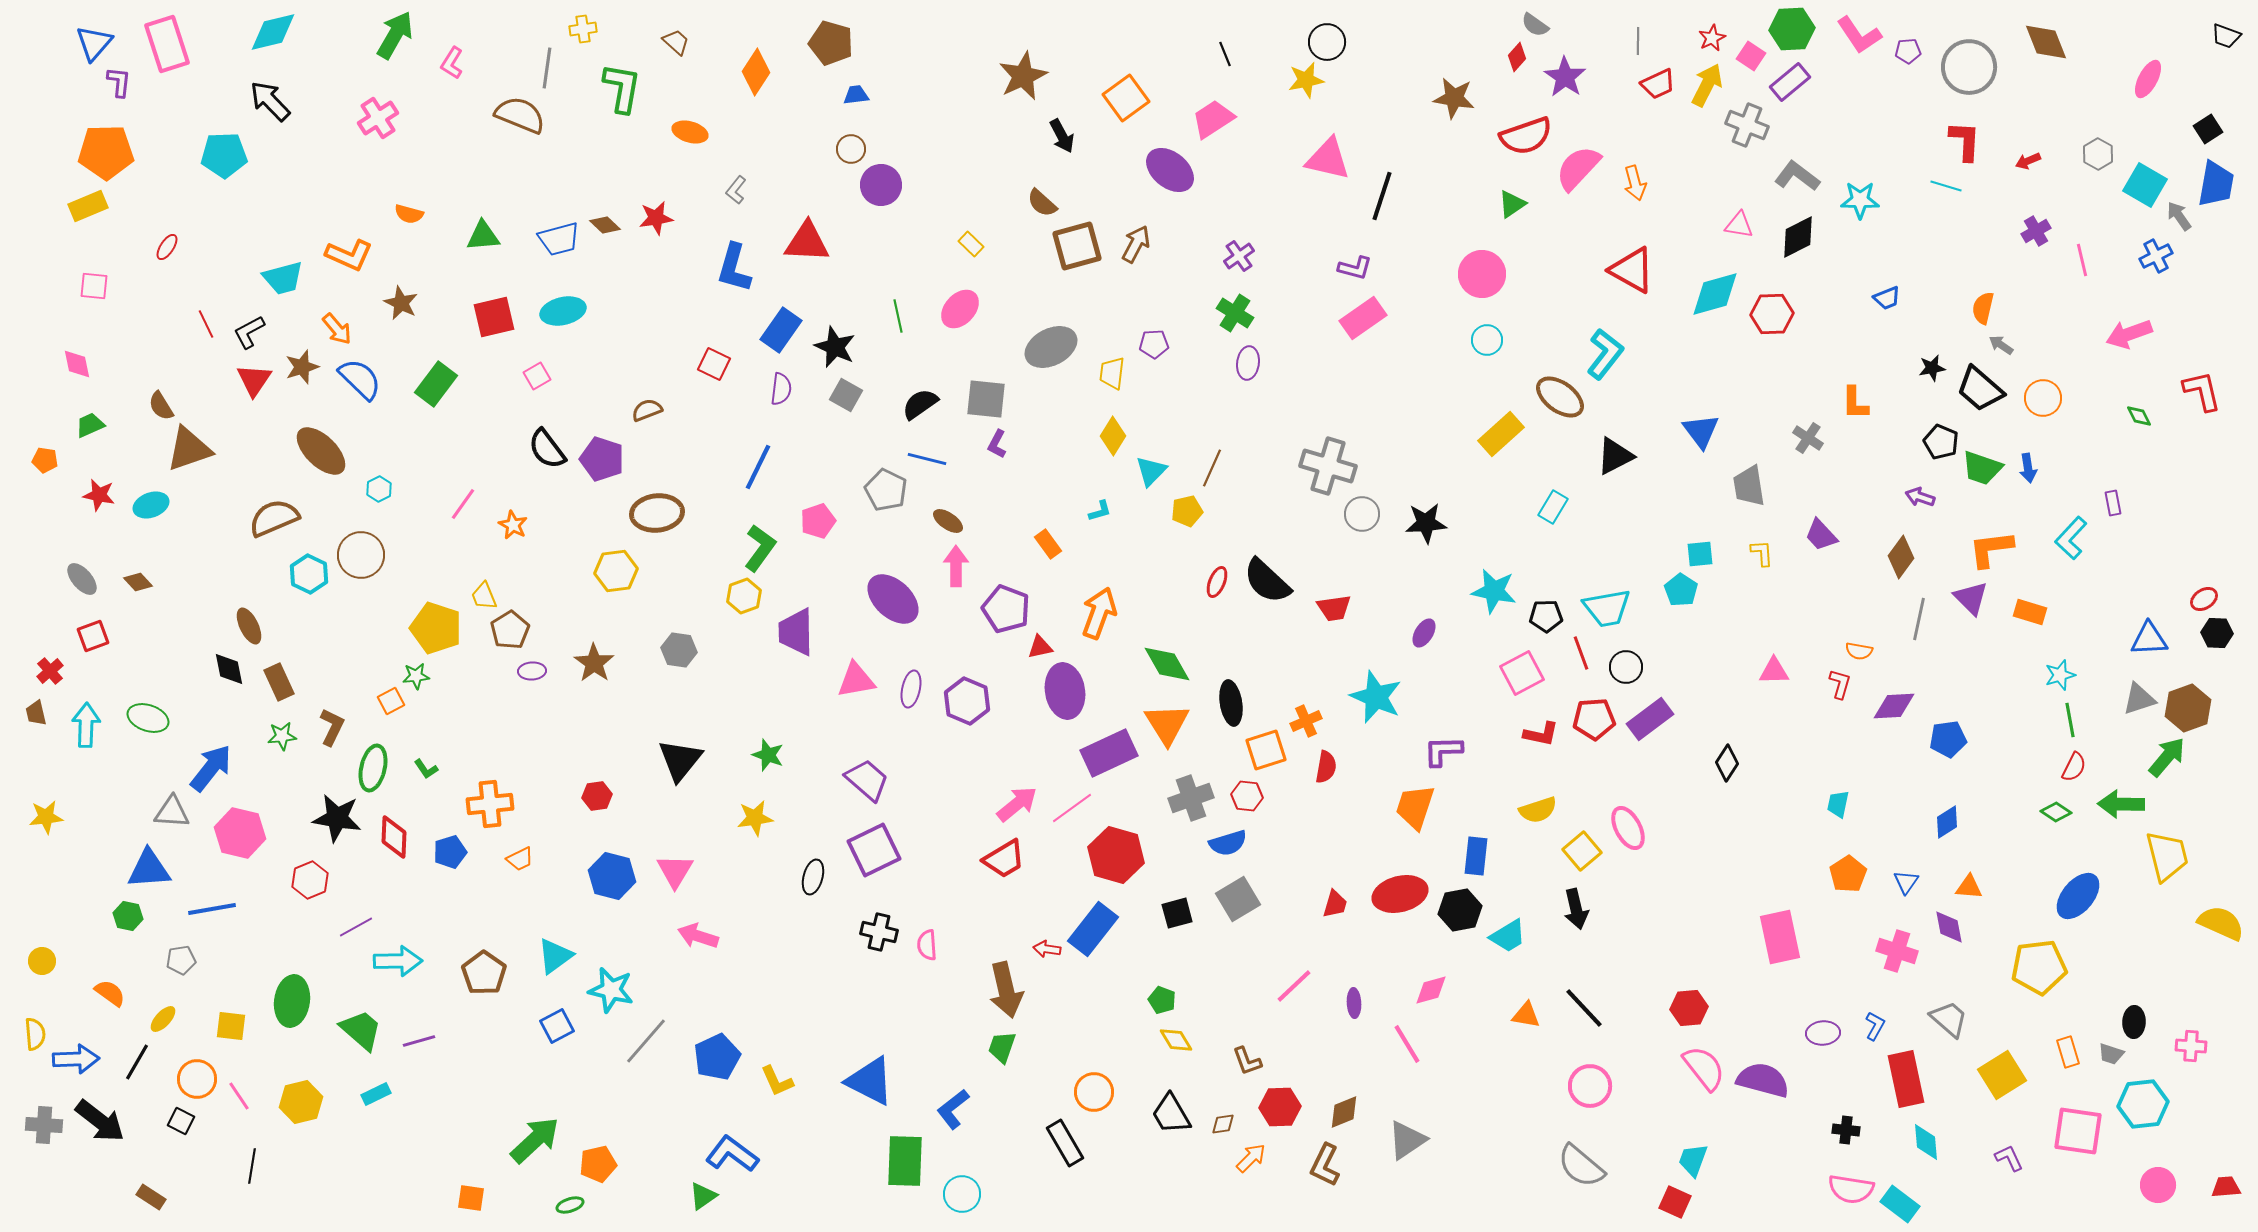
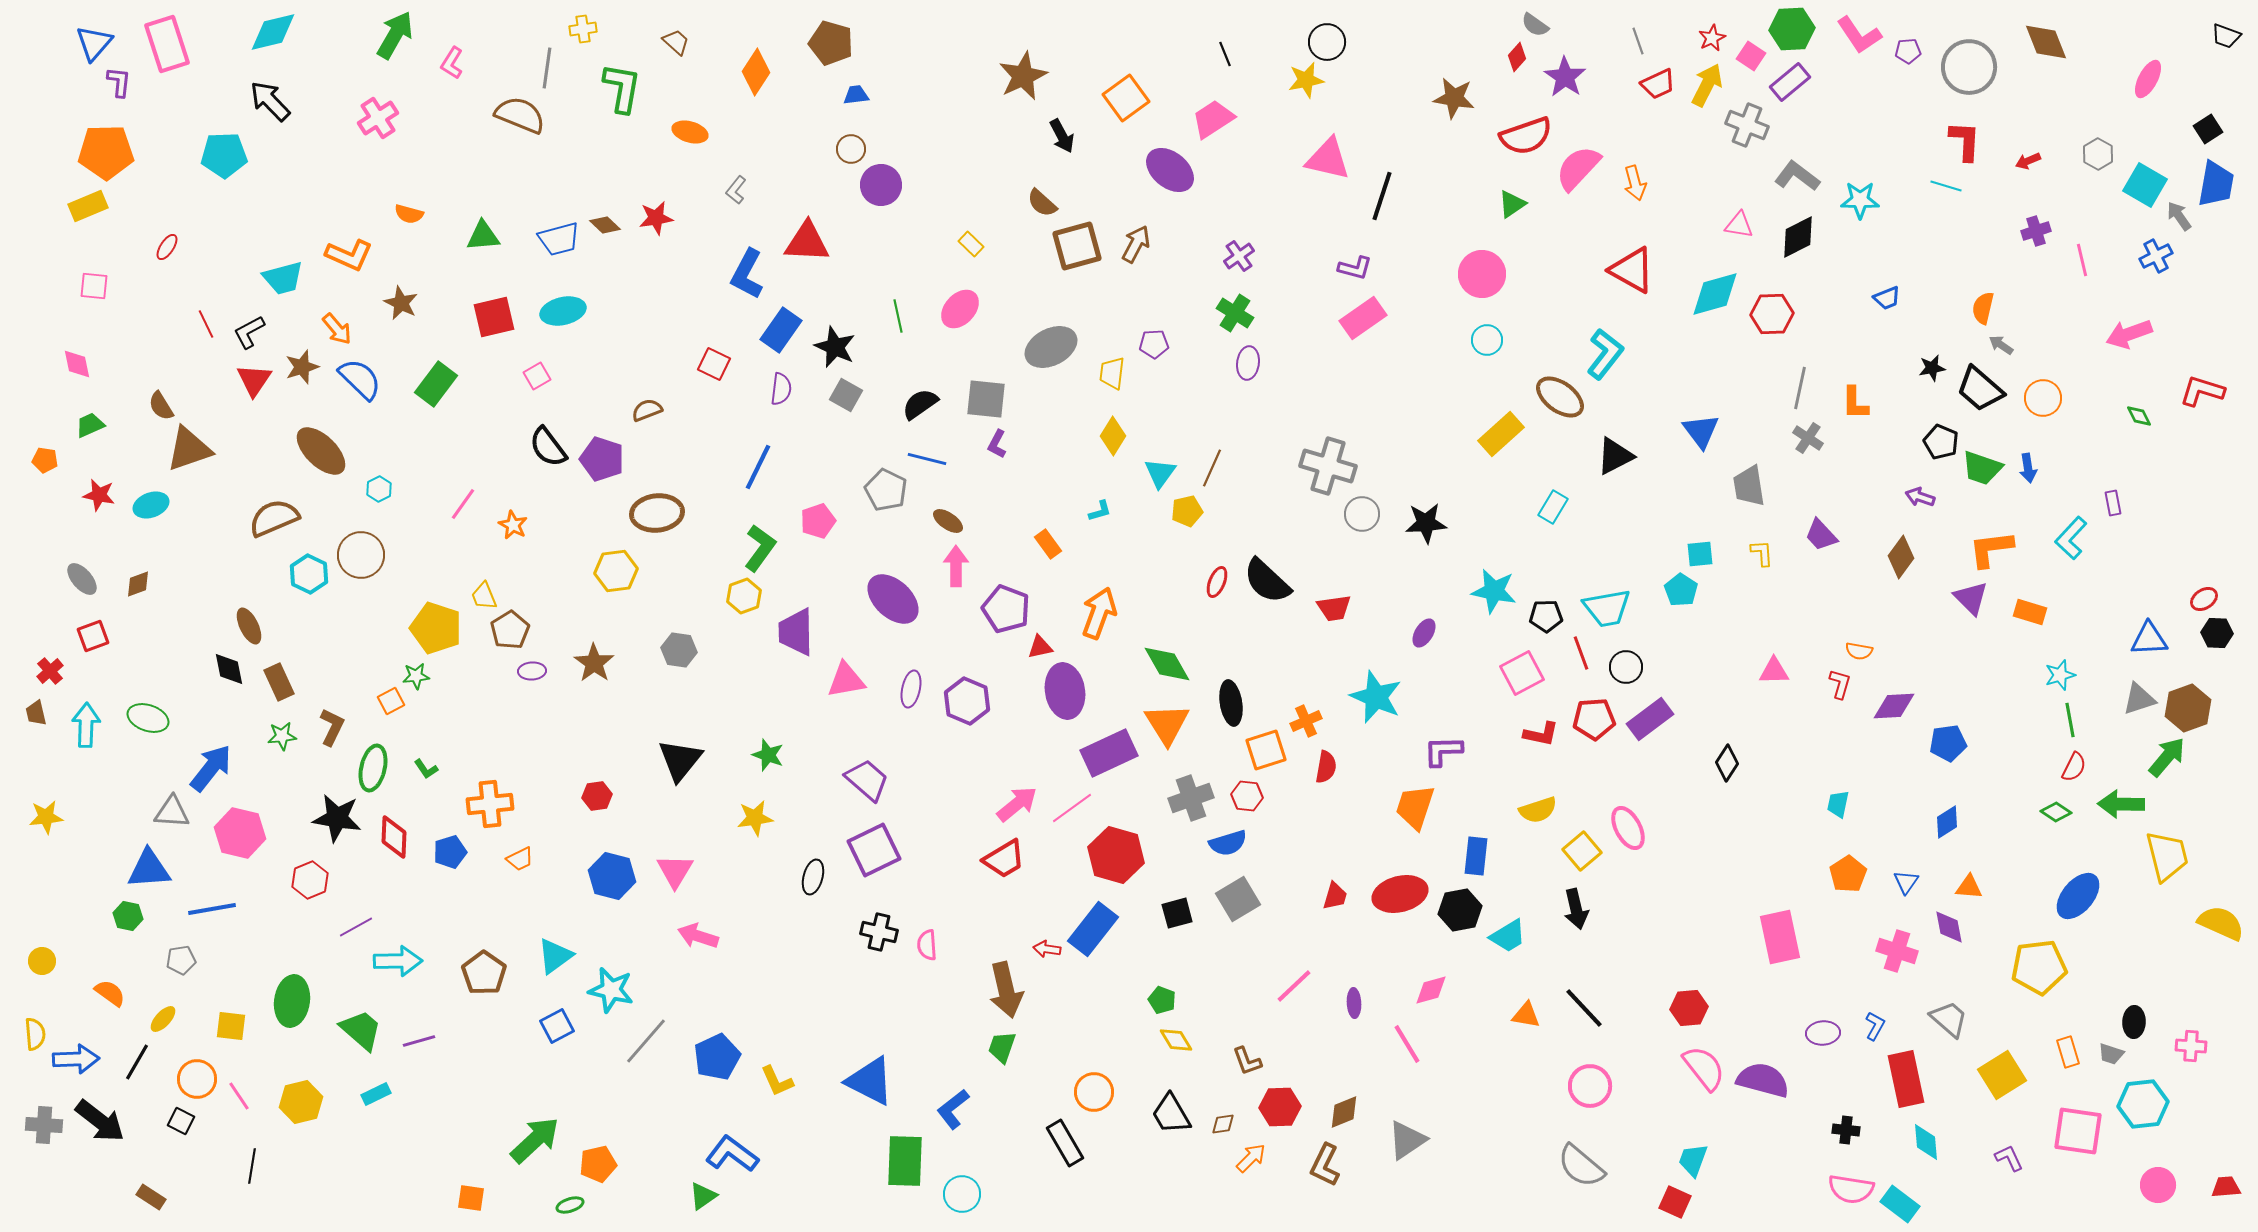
gray line at (1638, 41): rotated 20 degrees counterclockwise
purple cross at (2036, 231): rotated 12 degrees clockwise
blue L-shape at (734, 268): moved 13 px right, 6 px down; rotated 12 degrees clockwise
red L-shape at (2202, 391): rotated 60 degrees counterclockwise
black semicircle at (547, 449): moved 1 px right, 2 px up
cyan triangle at (1151, 471): moved 9 px right, 2 px down; rotated 8 degrees counterclockwise
brown diamond at (138, 582): moved 2 px down; rotated 68 degrees counterclockwise
gray line at (1919, 619): moved 119 px left, 231 px up
pink triangle at (856, 680): moved 10 px left
blue pentagon at (1948, 739): moved 4 px down
red trapezoid at (1335, 904): moved 8 px up
